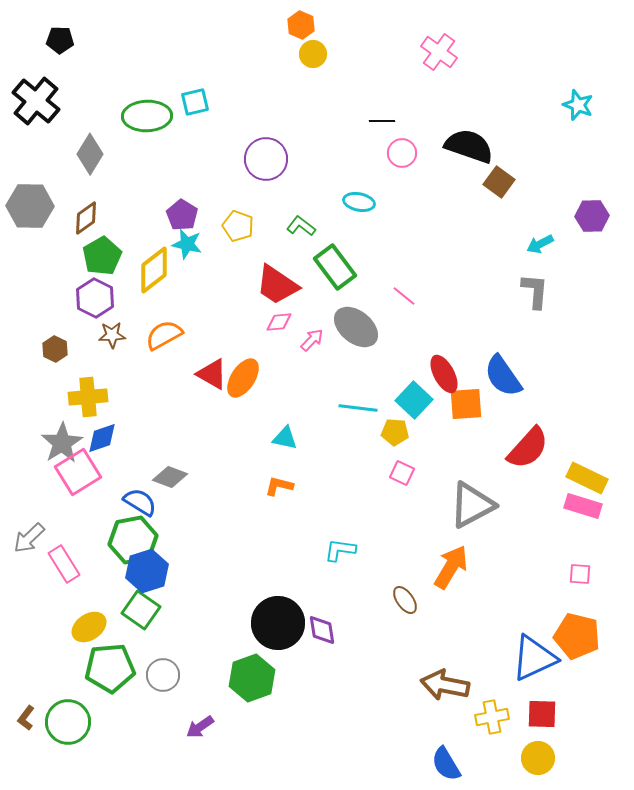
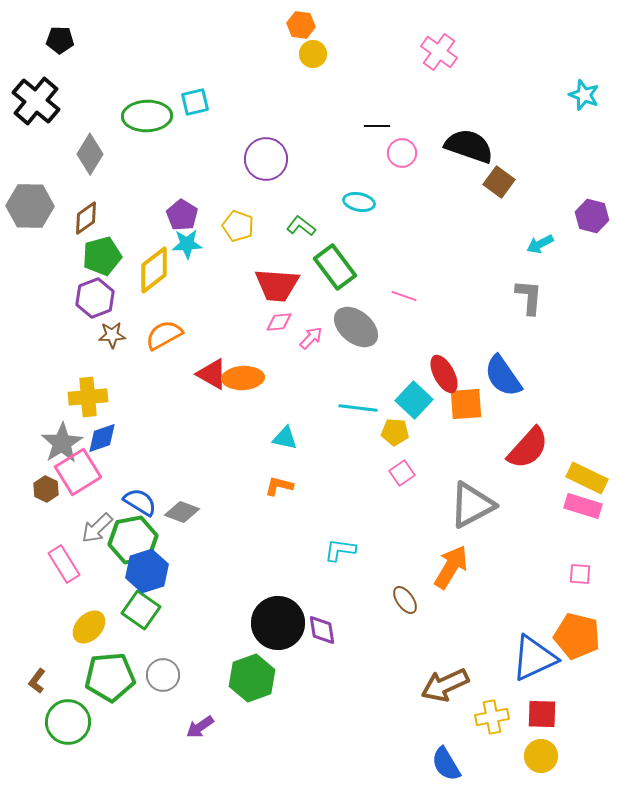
orange hexagon at (301, 25): rotated 16 degrees counterclockwise
cyan star at (578, 105): moved 6 px right, 10 px up
black line at (382, 121): moved 5 px left, 5 px down
purple hexagon at (592, 216): rotated 16 degrees clockwise
cyan star at (187, 244): rotated 16 degrees counterclockwise
green pentagon at (102, 256): rotated 15 degrees clockwise
red trapezoid at (277, 285): rotated 30 degrees counterclockwise
gray L-shape at (535, 291): moved 6 px left, 6 px down
pink line at (404, 296): rotated 20 degrees counterclockwise
purple hexagon at (95, 298): rotated 12 degrees clockwise
pink arrow at (312, 340): moved 1 px left, 2 px up
brown hexagon at (55, 349): moved 9 px left, 140 px down
orange ellipse at (243, 378): rotated 54 degrees clockwise
pink square at (402, 473): rotated 30 degrees clockwise
gray diamond at (170, 477): moved 12 px right, 35 px down
gray arrow at (29, 538): moved 68 px right, 10 px up
yellow ellipse at (89, 627): rotated 12 degrees counterclockwise
green pentagon at (110, 668): moved 9 px down
brown arrow at (445, 685): rotated 36 degrees counterclockwise
brown L-shape at (26, 718): moved 11 px right, 37 px up
yellow circle at (538, 758): moved 3 px right, 2 px up
